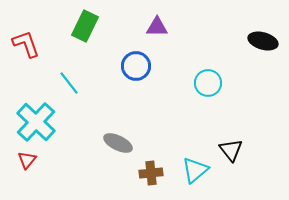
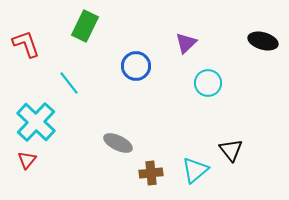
purple triangle: moved 29 px right, 16 px down; rotated 45 degrees counterclockwise
